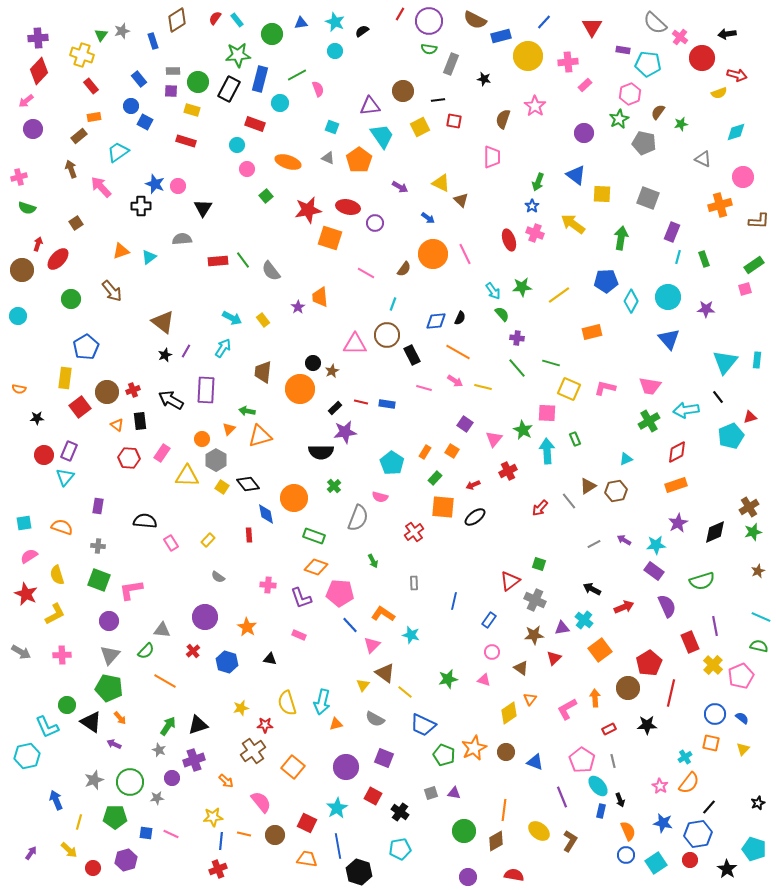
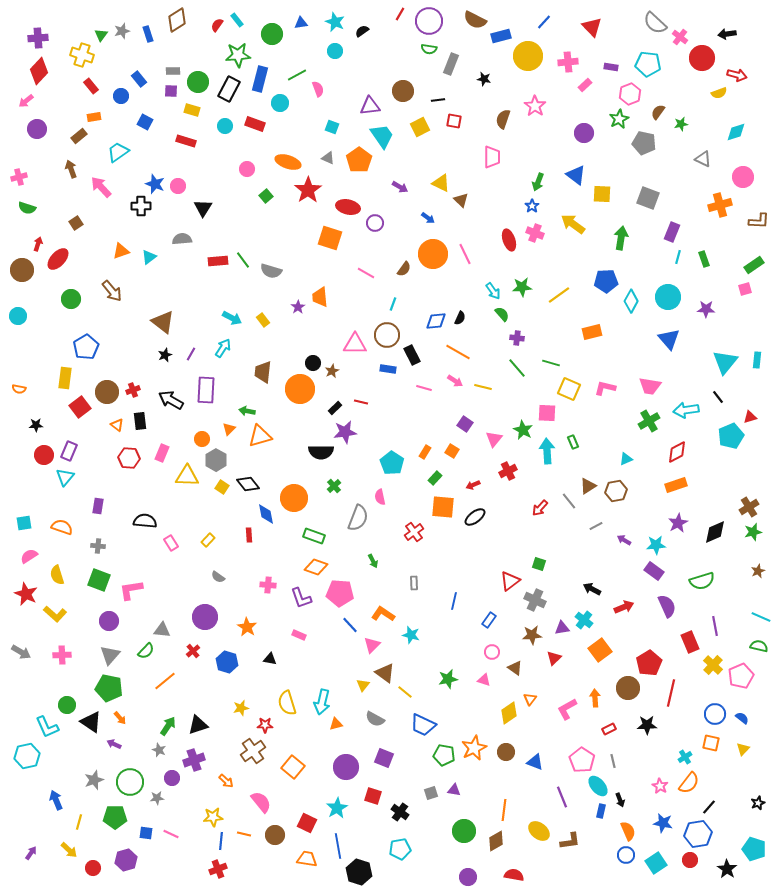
red semicircle at (215, 18): moved 2 px right, 7 px down
red triangle at (592, 27): rotated 15 degrees counterclockwise
blue rectangle at (153, 41): moved 5 px left, 7 px up
purple rectangle at (623, 50): moved 12 px left, 17 px down
blue circle at (131, 106): moved 10 px left, 10 px up
purple circle at (33, 129): moved 4 px right
cyan circle at (237, 145): moved 12 px left, 19 px up
red star at (308, 210): moved 20 px up; rotated 24 degrees counterclockwise
gray semicircle at (271, 271): rotated 35 degrees counterclockwise
purple line at (186, 351): moved 5 px right, 3 px down
blue rectangle at (387, 404): moved 1 px right, 35 px up
black star at (37, 418): moved 1 px left, 7 px down
green rectangle at (575, 439): moved 2 px left, 3 px down
pink rectangle at (162, 453): rotated 12 degrees counterclockwise
pink semicircle at (380, 497): rotated 63 degrees clockwise
gray line at (594, 544): moved 2 px right, 18 px up
yellow L-shape at (55, 614): rotated 70 degrees clockwise
brown star at (534, 635): moved 2 px left
brown triangle at (521, 668): moved 6 px left
orange line at (165, 681): rotated 70 degrees counterclockwise
green pentagon at (444, 755): rotated 10 degrees counterclockwise
purple triangle at (454, 793): moved 3 px up
red square at (373, 796): rotated 12 degrees counterclockwise
brown L-shape at (570, 841): rotated 50 degrees clockwise
